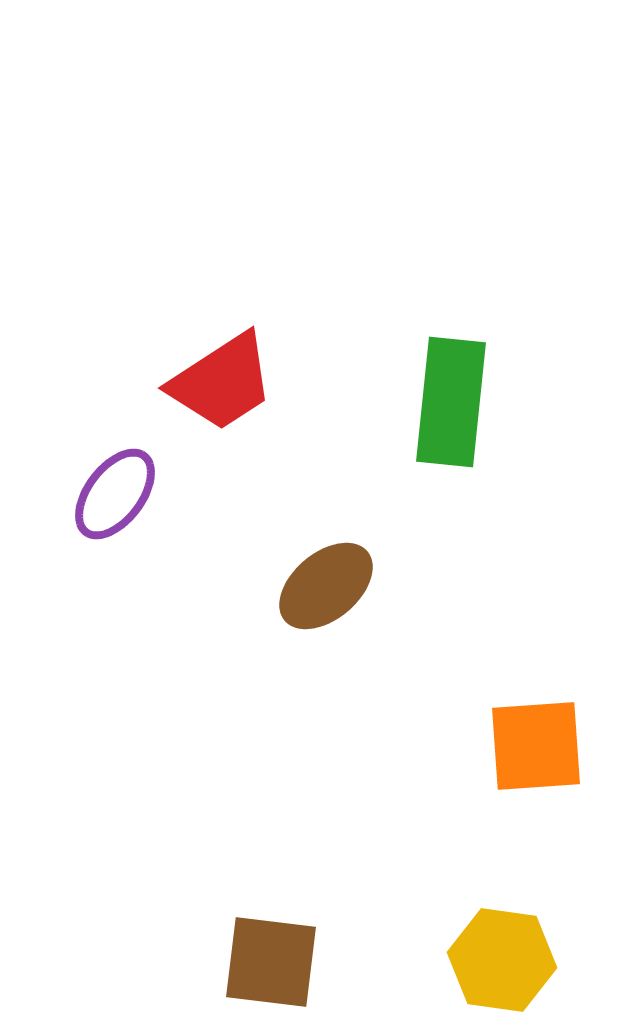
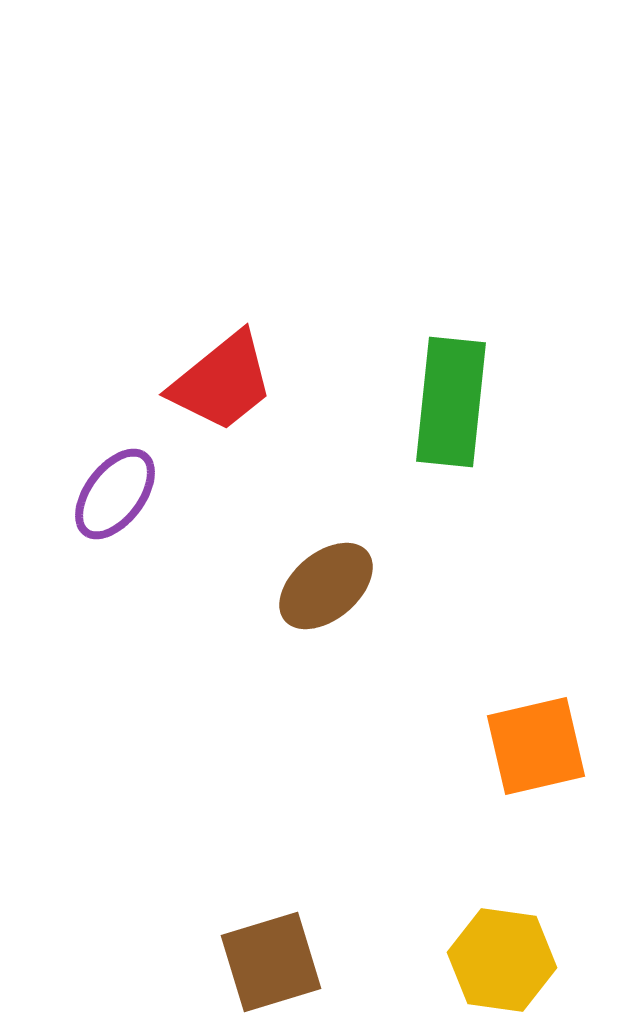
red trapezoid: rotated 6 degrees counterclockwise
orange square: rotated 9 degrees counterclockwise
brown square: rotated 24 degrees counterclockwise
